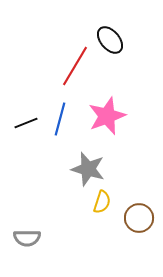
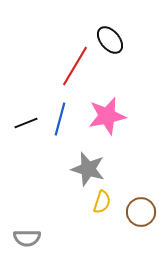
pink star: rotated 9 degrees clockwise
brown circle: moved 2 px right, 6 px up
